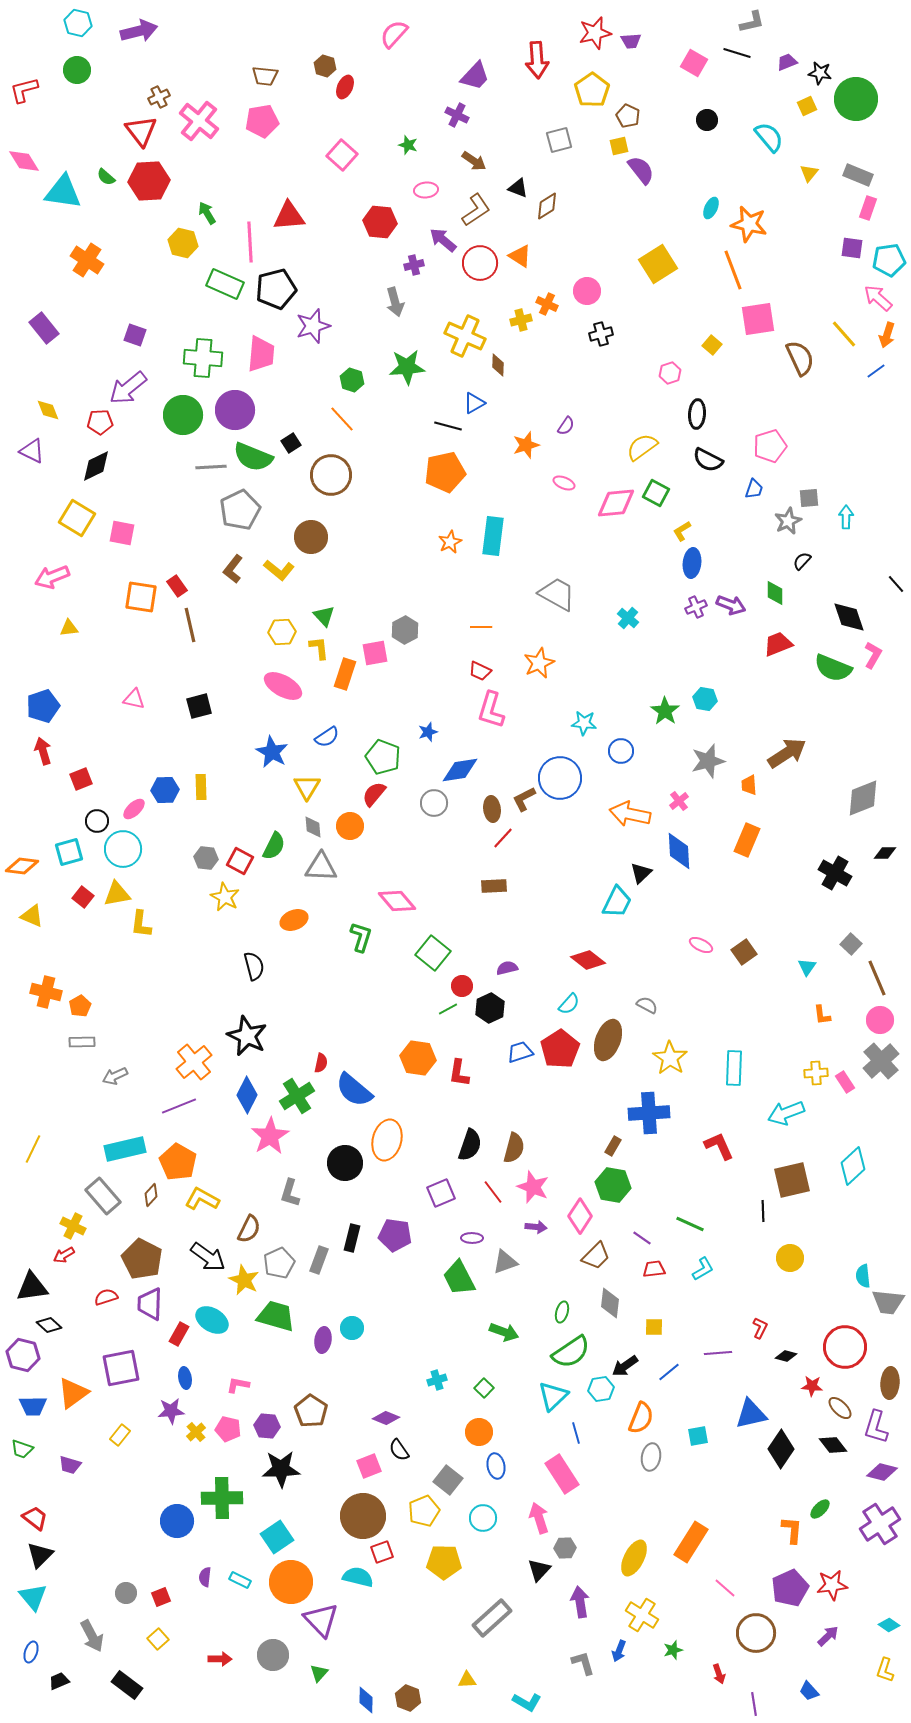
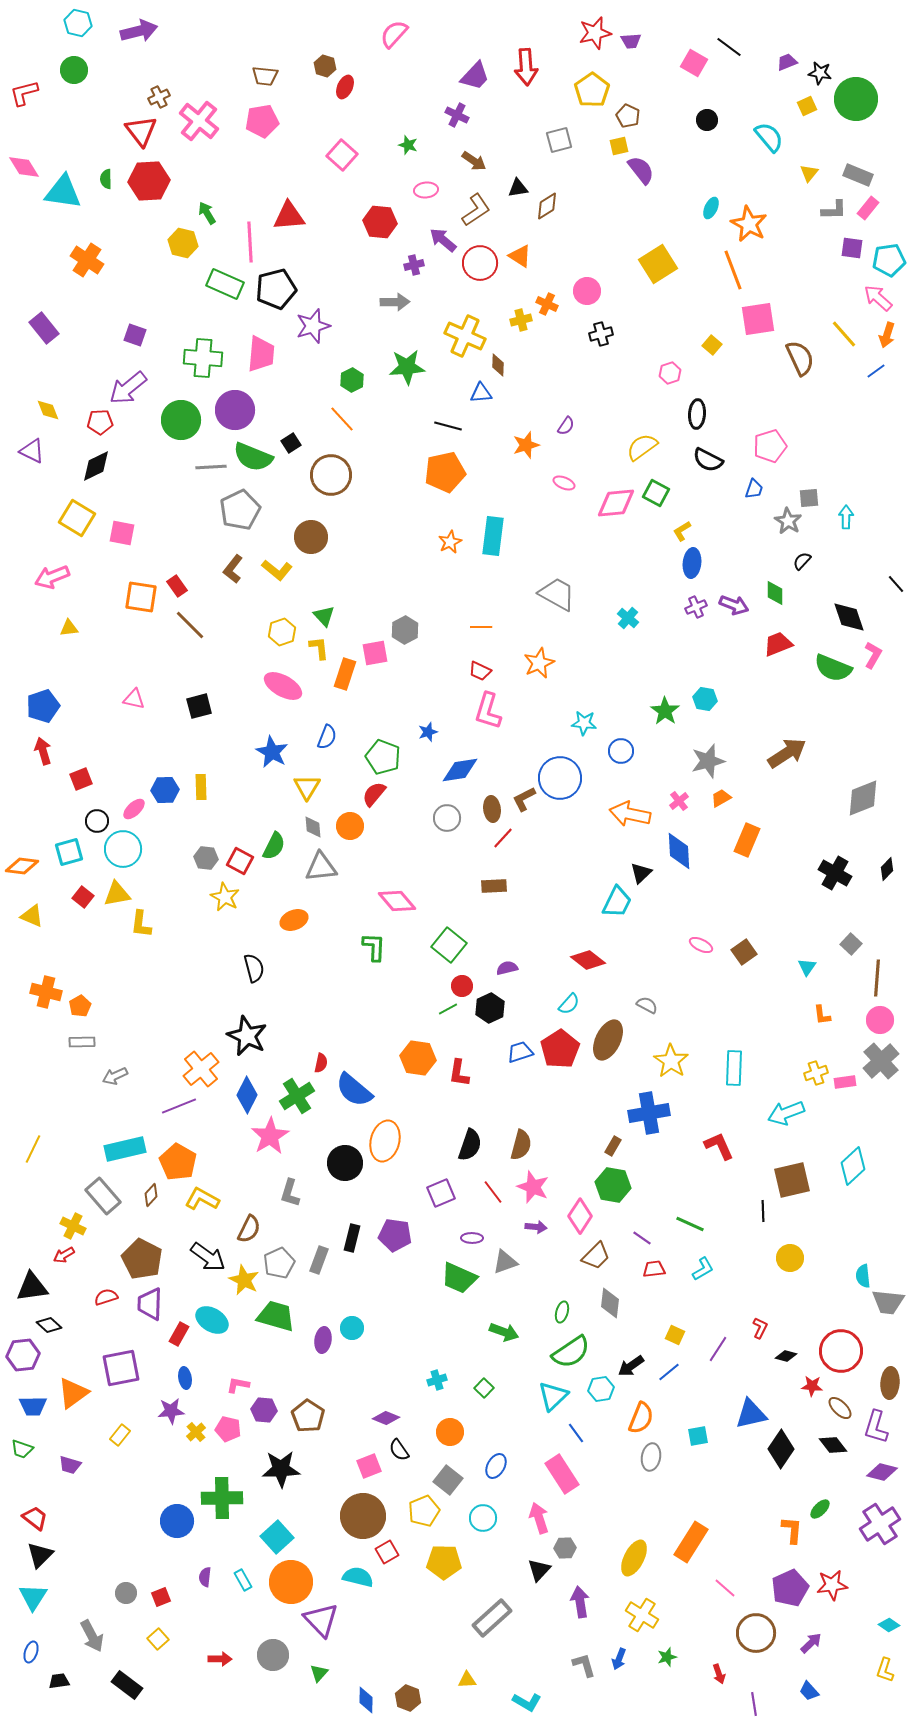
gray L-shape at (752, 22): moved 82 px right, 188 px down; rotated 12 degrees clockwise
black line at (737, 53): moved 8 px left, 6 px up; rotated 20 degrees clockwise
red arrow at (537, 60): moved 11 px left, 7 px down
green circle at (77, 70): moved 3 px left
red L-shape at (24, 90): moved 3 px down
pink diamond at (24, 161): moved 6 px down
green semicircle at (106, 177): moved 2 px down; rotated 48 degrees clockwise
black triangle at (518, 188): rotated 30 degrees counterclockwise
pink rectangle at (868, 208): rotated 20 degrees clockwise
orange star at (749, 224): rotated 15 degrees clockwise
gray arrow at (395, 302): rotated 76 degrees counterclockwise
green hexagon at (352, 380): rotated 15 degrees clockwise
blue triangle at (474, 403): moved 7 px right, 10 px up; rotated 25 degrees clockwise
green circle at (183, 415): moved 2 px left, 5 px down
gray star at (788, 521): rotated 16 degrees counterclockwise
yellow L-shape at (279, 570): moved 2 px left
purple arrow at (731, 605): moved 3 px right
brown line at (190, 625): rotated 32 degrees counterclockwise
yellow hexagon at (282, 632): rotated 16 degrees counterclockwise
pink L-shape at (491, 710): moved 3 px left, 1 px down
blue semicircle at (327, 737): rotated 35 degrees counterclockwise
orange trapezoid at (749, 785): moved 28 px left, 13 px down; rotated 65 degrees clockwise
gray circle at (434, 803): moved 13 px right, 15 px down
black diamond at (885, 853): moved 2 px right, 16 px down; rotated 45 degrees counterclockwise
gray triangle at (321, 867): rotated 8 degrees counterclockwise
green L-shape at (361, 937): moved 13 px right, 10 px down; rotated 16 degrees counterclockwise
green square at (433, 953): moved 16 px right, 8 px up
black semicircle at (254, 966): moved 2 px down
brown line at (877, 978): rotated 27 degrees clockwise
brown ellipse at (608, 1040): rotated 6 degrees clockwise
yellow star at (670, 1058): moved 1 px right, 3 px down
orange cross at (194, 1062): moved 7 px right, 7 px down
yellow cross at (816, 1073): rotated 15 degrees counterclockwise
pink rectangle at (845, 1082): rotated 65 degrees counterclockwise
blue cross at (649, 1113): rotated 6 degrees counterclockwise
orange ellipse at (387, 1140): moved 2 px left, 1 px down
brown semicircle at (514, 1148): moved 7 px right, 3 px up
green trapezoid at (459, 1278): rotated 39 degrees counterclockwise
yellow square at (654, 1327): moved 21 px right, 8 px down; rotated 24 degrees clockwise
red circle at (845, 1347): moved 4 px left, 4 px down
purple line at (718, 1353): moved 4 px up; rotated 52 degrees counterclockwise
purple hexagon at (23, 1355): rotated 20 degrees counterclockwise
black arrow at (625, 1366): moved 6 px right
brown pentagon at (311, 1411): moved 3 px left, 5 px down
purple hexagon at (267, 1426): moved 3 px left, 16 px up
orange circle at (479, 1432): moved 29 px left
blue line at (576, 1433): rotated 20 degrees counterclockwise
blue ellipse at (496, 1466): rotated 40 degrees clockwise
cyan square at (277, 1537): rotated 8 degrees counterclockwise
red square at (382, 1552): moved 5 px right; rotated 10 degrees counterclockwise
cyan rectangle at (240, 1580): moved 3 px right; rotated 35 degrees clockwise
cyan triangle at (33, 1597): rotated 12 degrees clockwise
purple arrow at (828, 1636): moved 17 px left, 7 px down
green star at (673, 1650): moved 6 px left, 7 px down
blue arrow at (619, 1651): moved 8 px down
gray L-shape at (583, 1663): moved 1 px right, 2 px down
black trapezoid at (59, 1681): rotated 15 degrees clockwise
